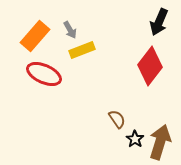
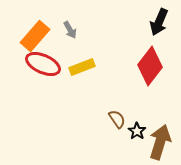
yellow rectangle: moved 17 px down
red ellipse: moved 1 px left, 10 px up
black star: moved 2 px right, 8 px up
